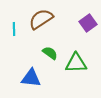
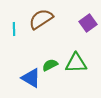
green semicircle: moved 12 px down; rotated 63 degrees counterclockwise
blue triangle: rotated 25 degrees clockwise
